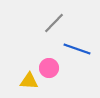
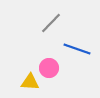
gray line: moved 3 px left
yellow triangle: moved 1 px right, 1 px down
